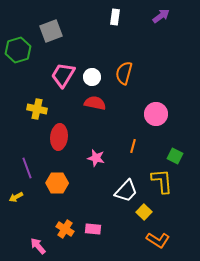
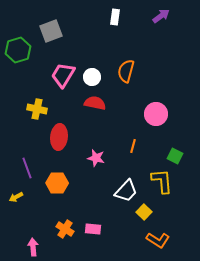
orange semicircle: moved 2 px right, 2 px up
pink arrow: moved 5 px left, 1 px down; rotated 36 degrees clockwise
